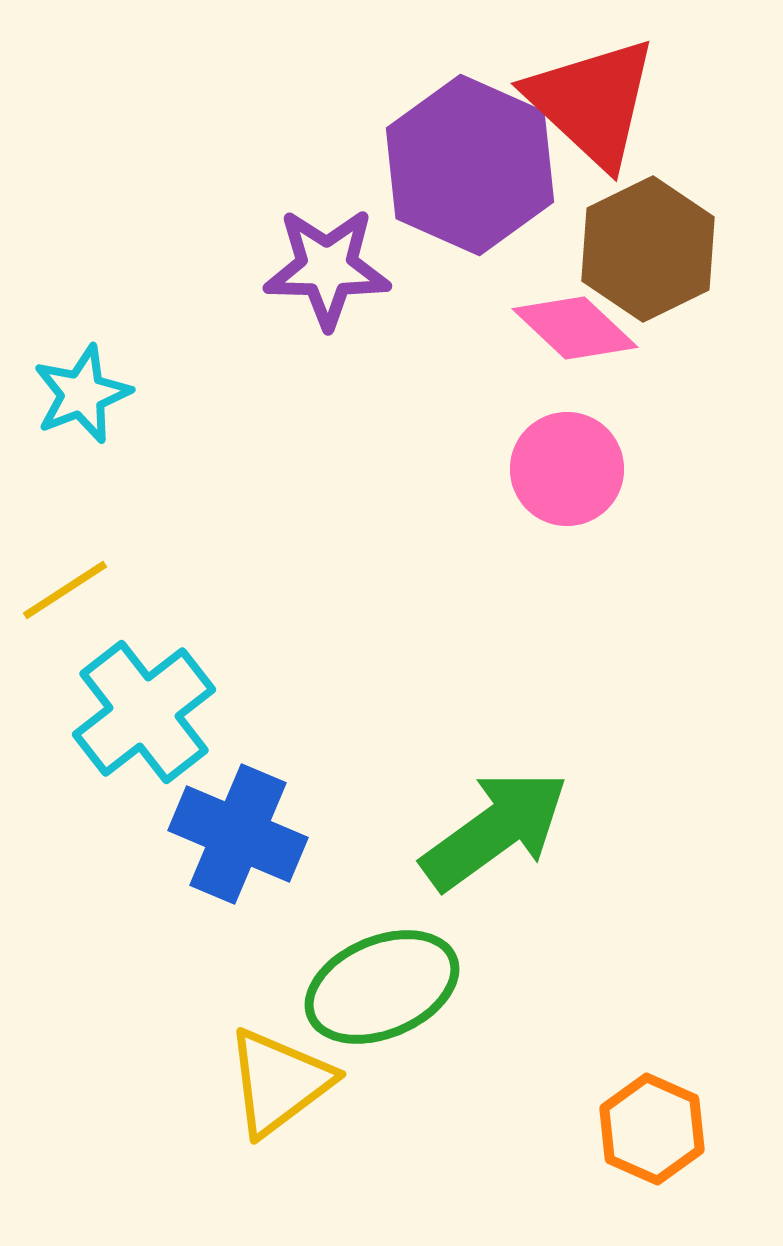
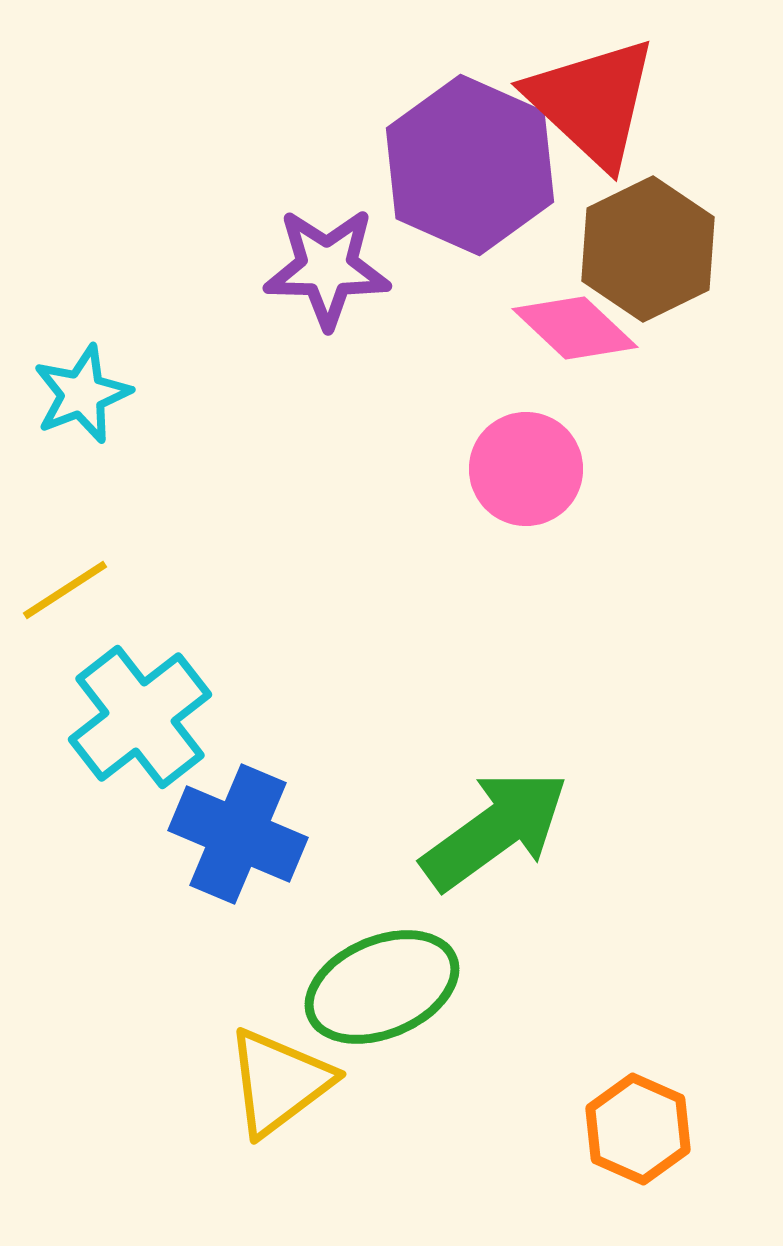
pink circle: moved 41 px left
cyan cross: moved 4 px left, 5 px down
orange hexagon: moved 14 px left
